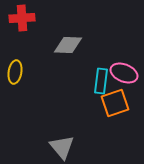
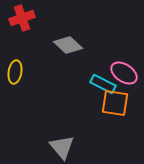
red cross: rotated 15 degrees counterclockwise
gray diamond: rotated 40 degrees clockwise
pink ellipse: rotated 12 degrees clockwise
cyan rectangle: moved 2 px right, 3 px down; rotated 70 degrees counterclockwise
orange square: rotated 28 degrees clockwise
